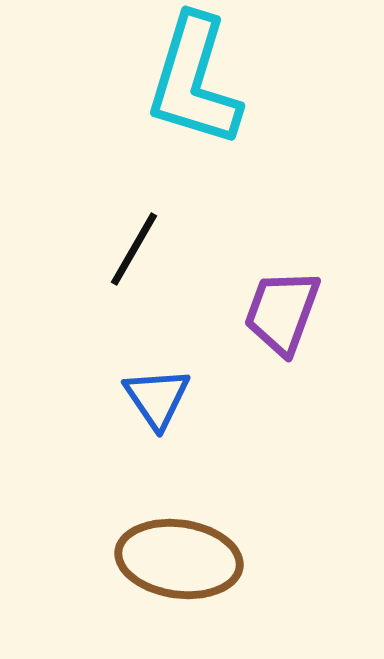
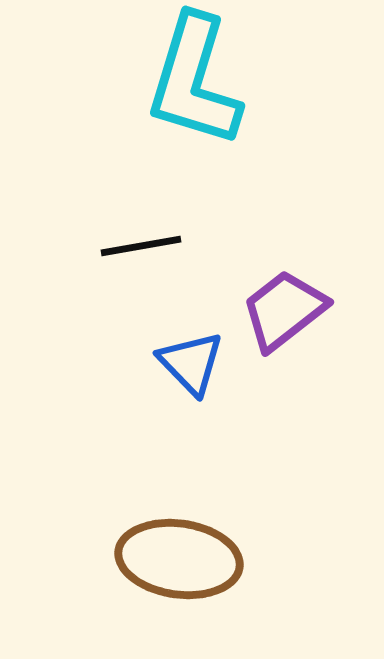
black line: moved 7 px right, 3 px up; rotated 50 degrees clockwise
purple trapezoid: moved 2 px right, 2 px up; rotated 32 degrees clockwise
blue triangle: moved 34 px right, 35 px up; rotated 10 degrees counterclockwise
